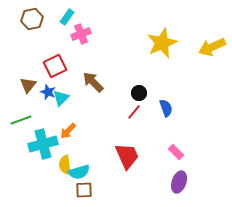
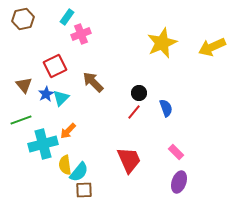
brown hexagon: moved 9 px left
brown triangle: moved 4 px left; rotated 18 degrees counterclockwise
blue star: moved 2 px left, 2 px down; rotated 21 degrees clockwise
red trapezoid: moved 2 px right, 4 px down
cyan semicircle: rotated 35 degrees counterclockwise
